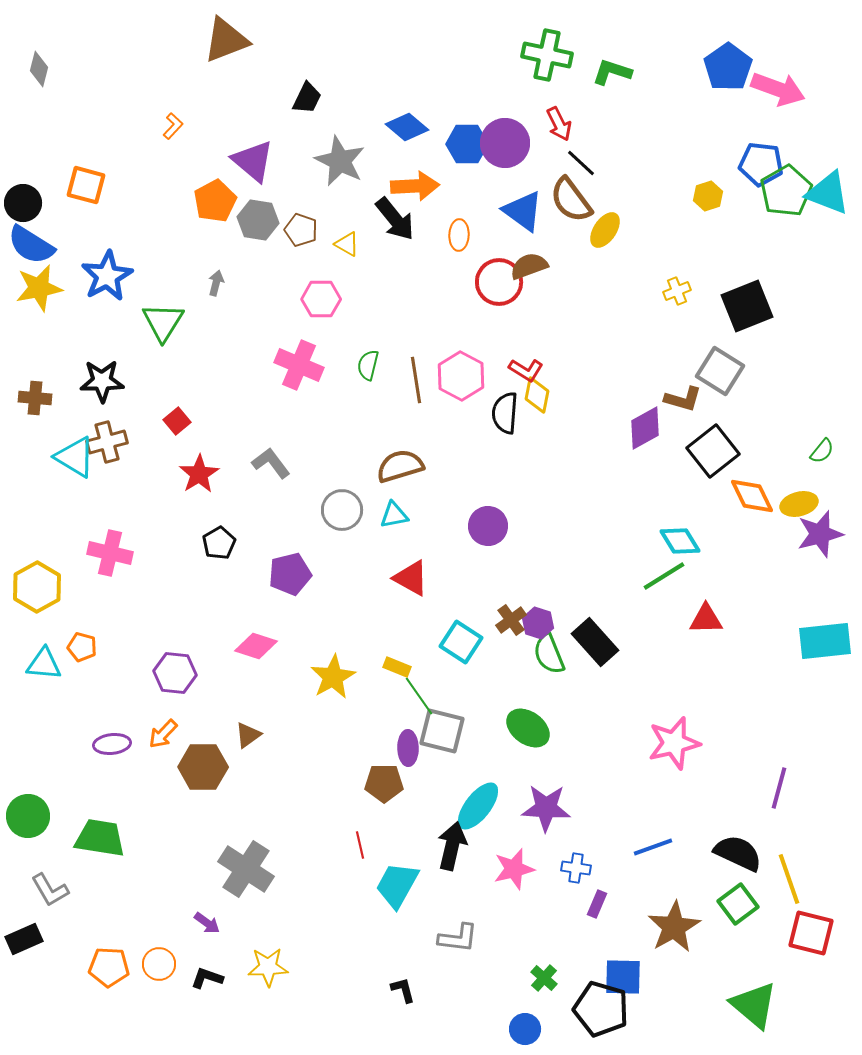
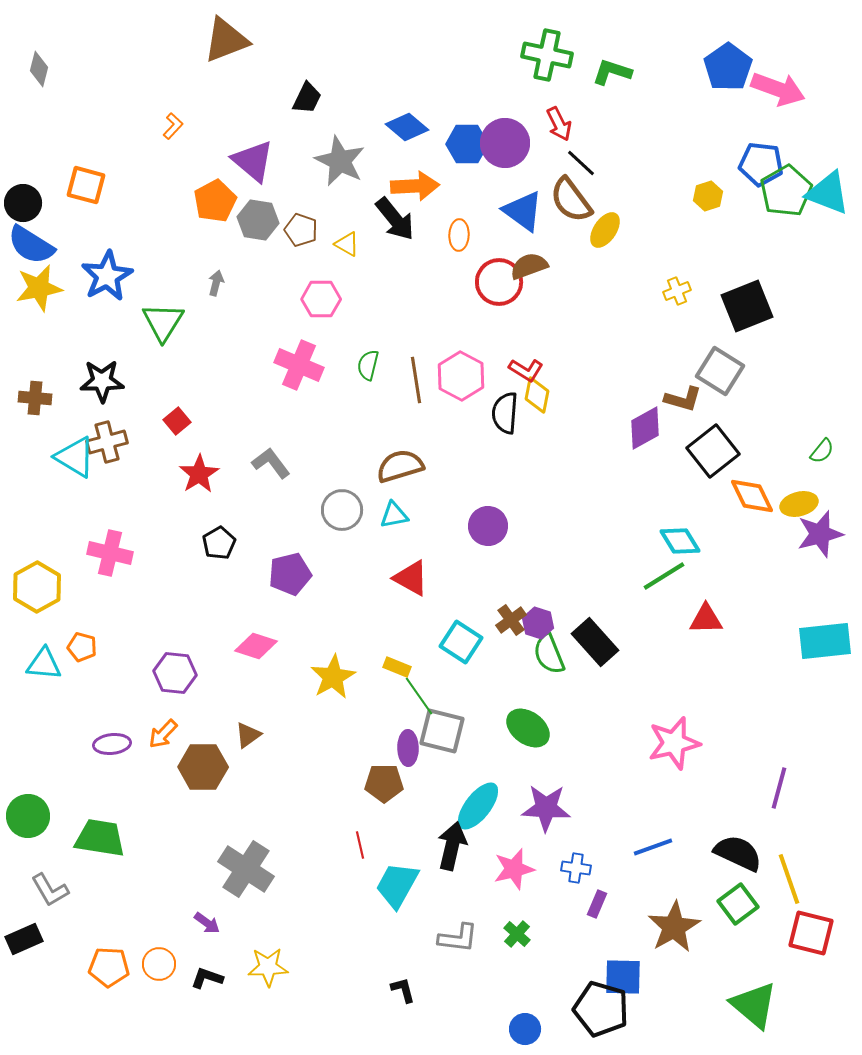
green cross at (544, 978): moved 27 px left, 44 px up
